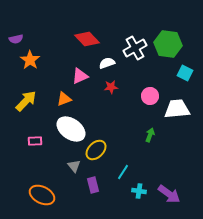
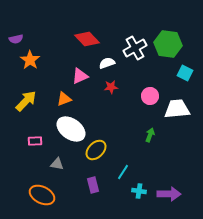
gray triangle: moved 17 px left, 2 px up; rotated 40 degrees counterclockwise
purple arrow: rotated 35 degrees counterclockwise
